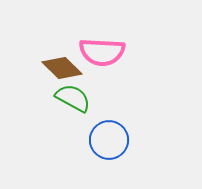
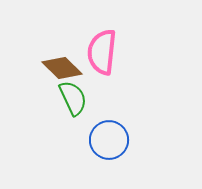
pink semicircle: rotated 93 degrees clockwise
green semicircle: rotated 36 degrees clockwise
